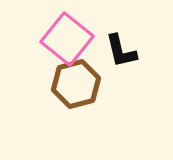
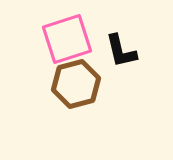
pink square: rotated 33 degrees clockwise
